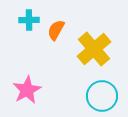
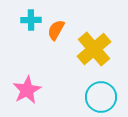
cyan cross: moved 2 px right
cyan circle: moved 1 px left, 1 px down
